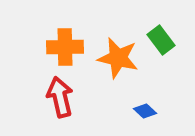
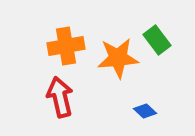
green rectangle: moved 4 px left
orange cross: moved 1 px right, 1 px up; rotated 9 degrees counterclockwise
orange star: rotated 18 degrees counterclockwise
